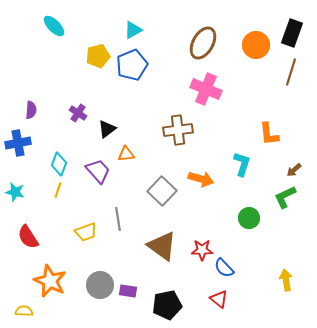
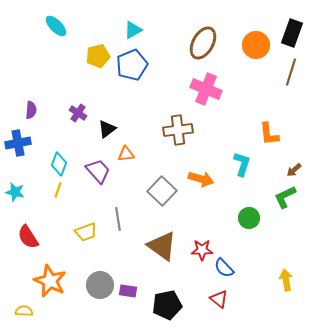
cyan ellipse: moved 2 px right
